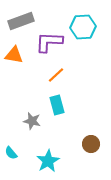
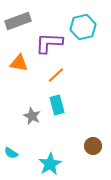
gray rectangle: moved 3 px left
cyan hexagon: rotated 10 degrees counterclockwise
purple L-shape: moved 1 px down
orange triangle: moved 5 px right, 8 px down
gray star: moved 5 px up; rotated 12 degrees clockwise
brown circle: moved 2 px right, 2 px down
cyan semicircle: rotated 16 degrees counterclockwise
cyan star: moved 2 px right, 3 px down
